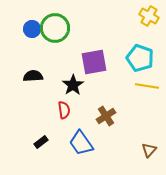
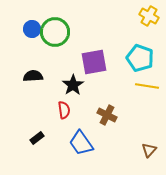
green circle: moved 4 px down
brown cross: moved 1 px right, 1 px up; rotated 30 degrees counterclockwise
black rectangle: moved 4 px left, 4 px up
